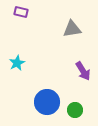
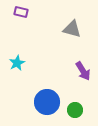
gray triangle: rotated 24 degrees clockwise
